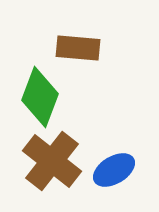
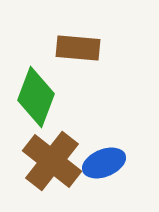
green diamond: moved 4 px left
blue ellipse: moved 10 px left, 7 px up; rotated 9 degrees clockwise
